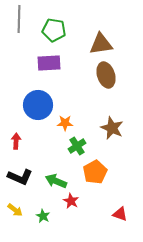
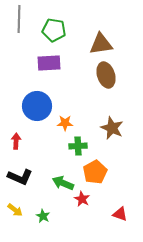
blue circle: moved 1 px left, 1 px down
green cross: moved 1 px right; rotated 30 degrees clockwise
green arrow: moved 7 px right, 2 px down
red star: moved 11 px right, 2 px up
